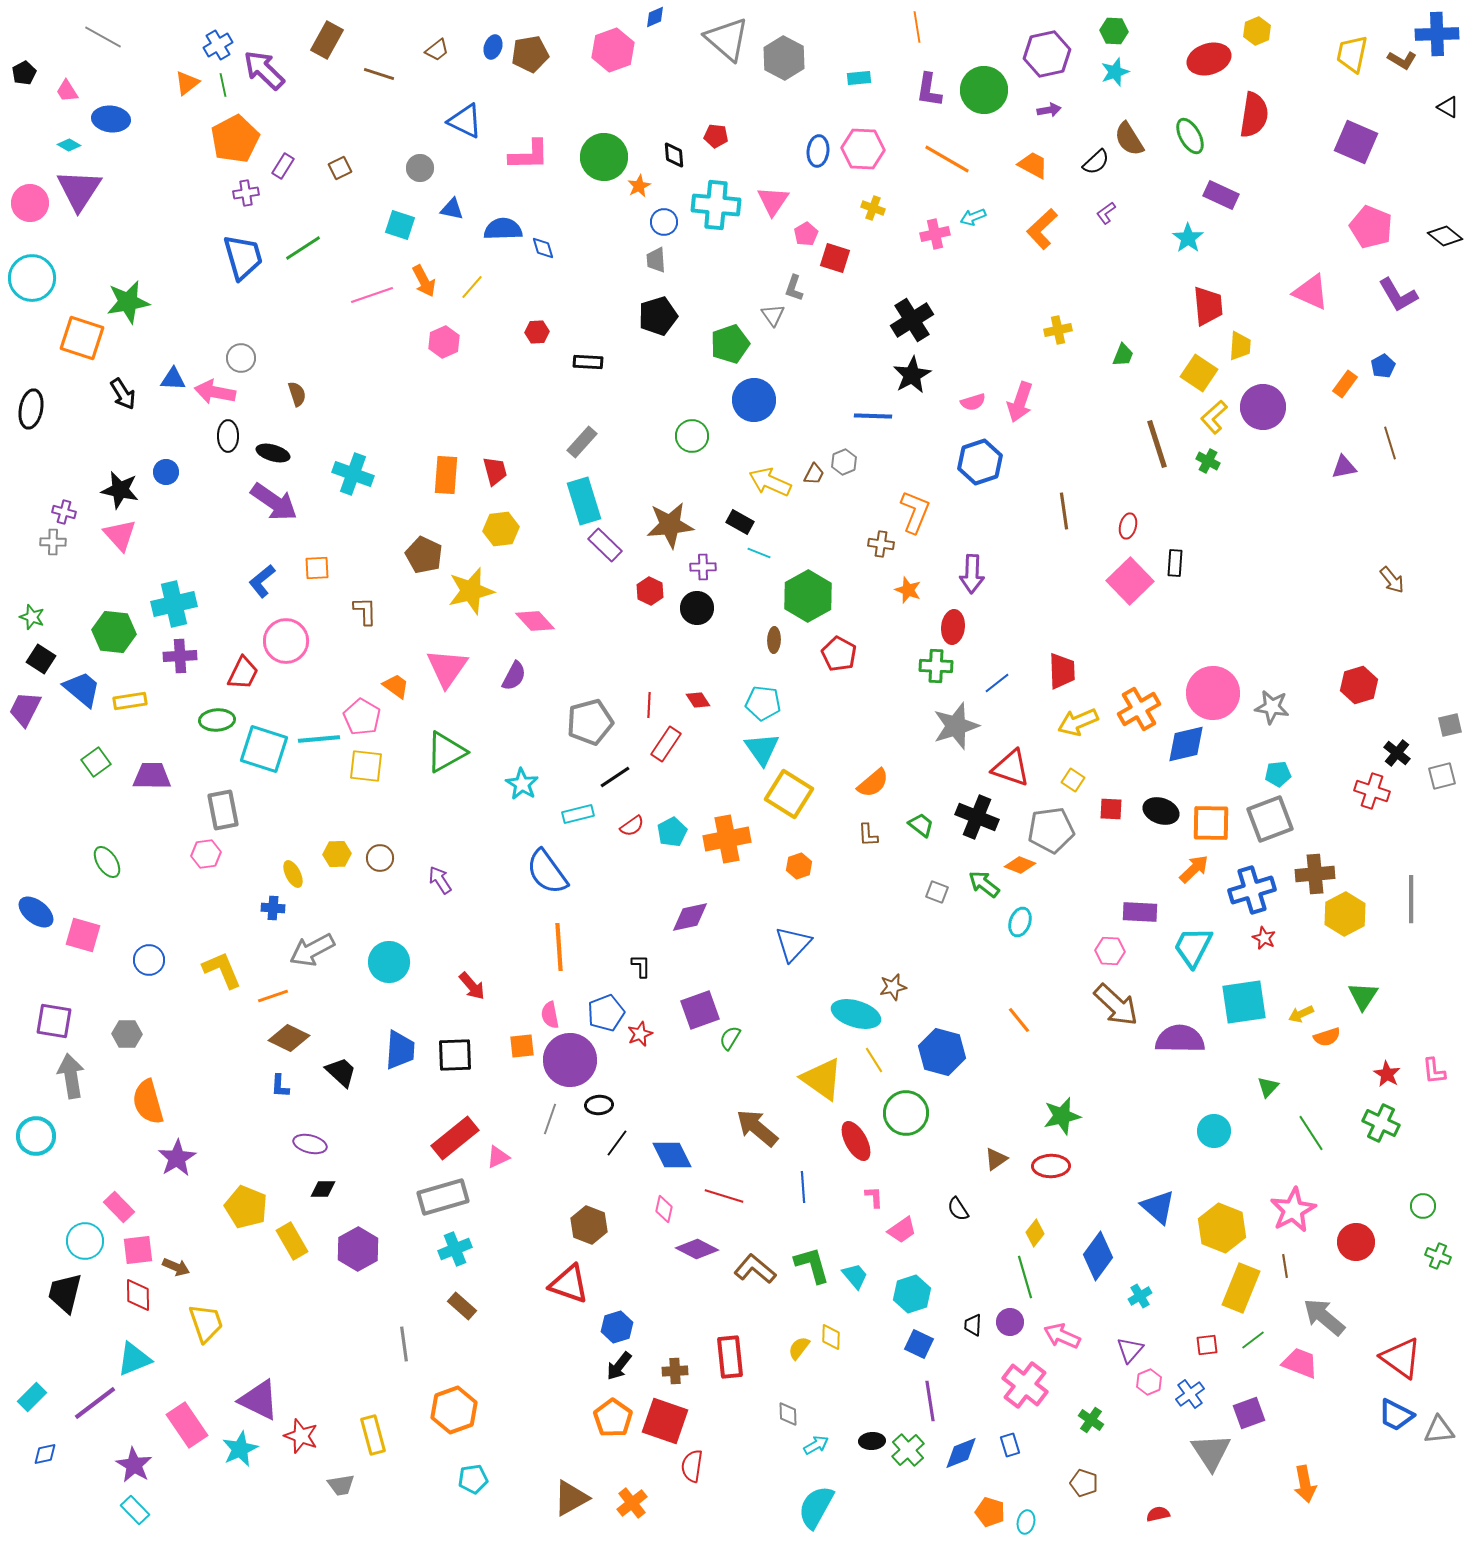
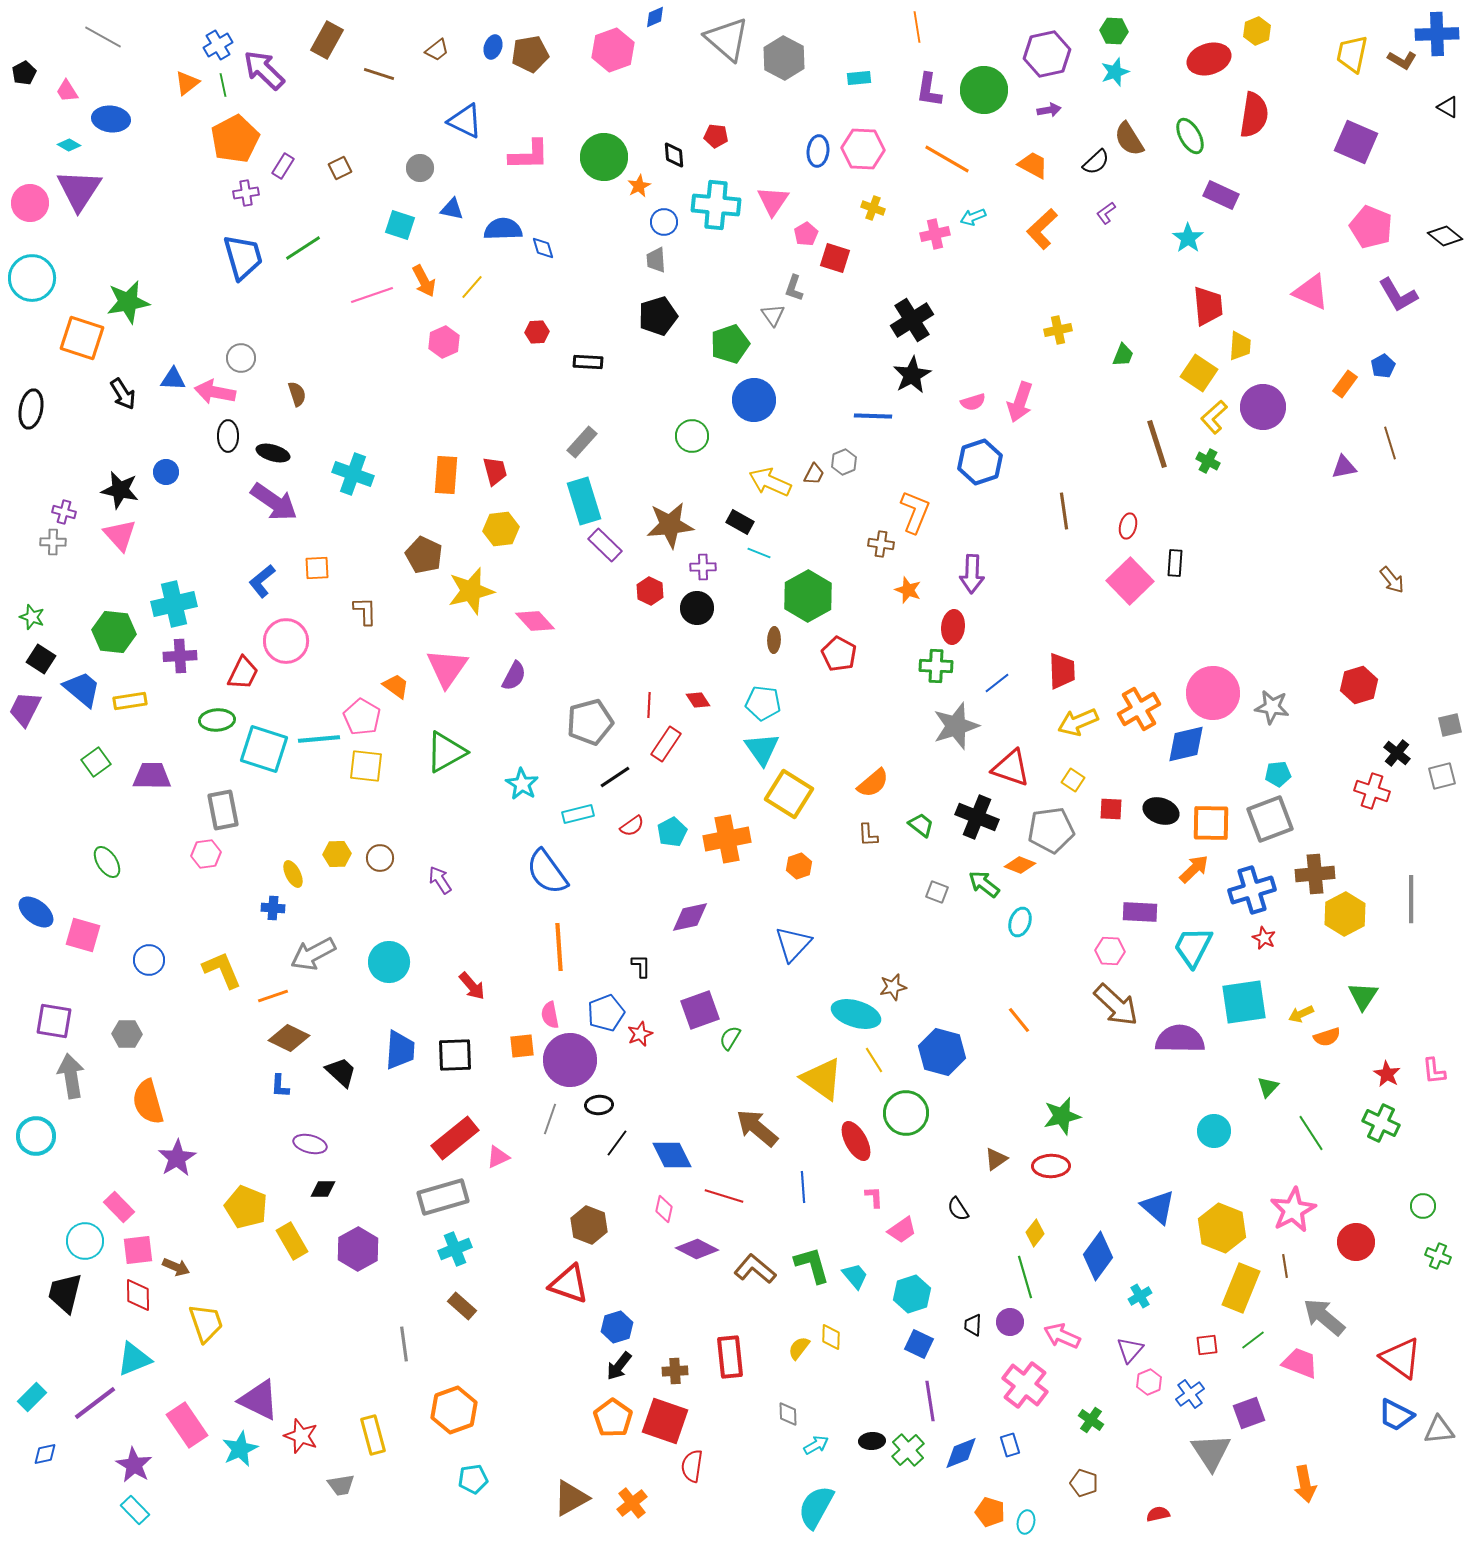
gray arrow at (312, 950): moved 1 px right, 4 px down
